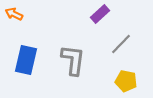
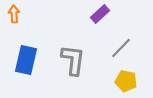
orange arrow: rotated 60 degrees clockwise
gray line: moved 4 px down
